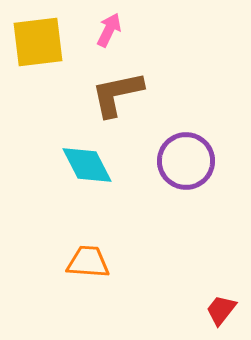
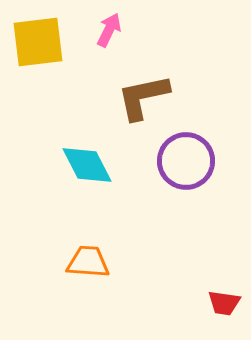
brown L-shape: moved 26 px right, 3 px down
red trapezoid: moved 3 px right, 7 px up; rotated 120 degrees counterclockwise
